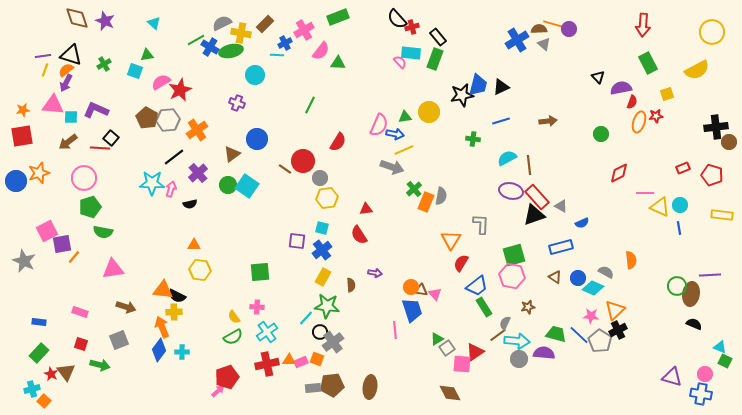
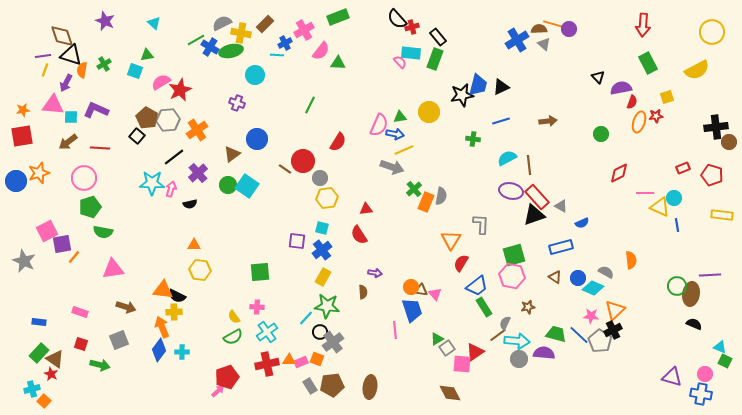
brown diamond at (77, 18): moved 15 px left, 18 px down
orange semicircle at (66, 70): moved 16 px right; rotated 42 degrees counterclockwise
yellow square at (667, 94): moved 3 px down
green triangle at (405, 117): moved 5 px left
black square at (111, 138): moved 26 px right, 2 px up
cyan circle at (680, 205): moved 6 px left, 7 px up
blue line at (679, 228): moved 2 px left, 3 px up
brown semicircle at (351, 285): moved 12 px right, 7 px down
black cross at (618, 330): moved 5 px left
brown triangle at (66, 372): moved 11 px left, 13 px up; rotated 18 degrees counterclockwise
gray rectangle at (313, 388): moved 3 px left, 2 px up; rotated 63 degrees clockwise
